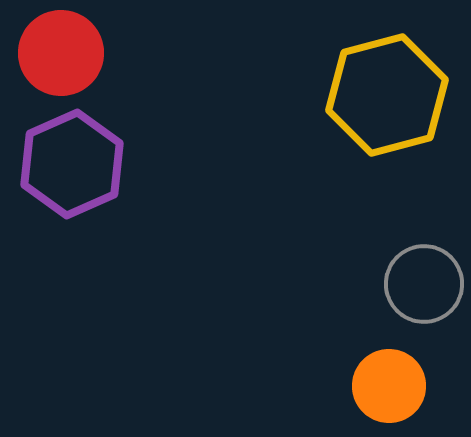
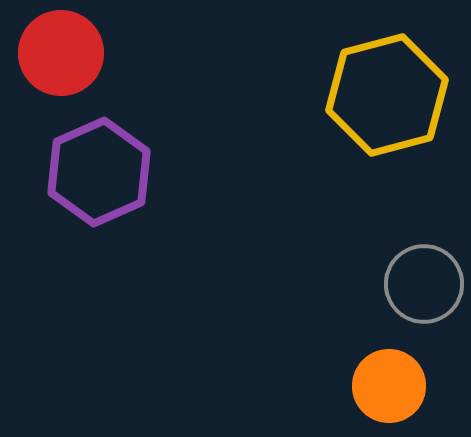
purple hexagon: moved 27 px right, 8 px down
